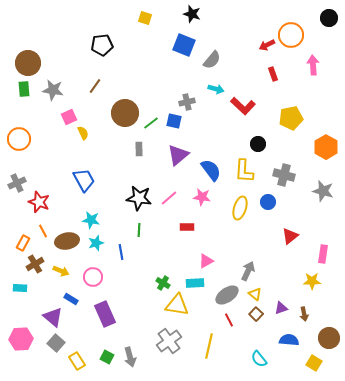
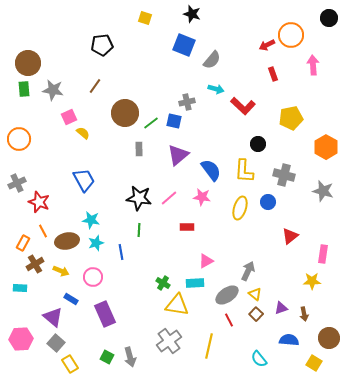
yellow semicircle at (83, 133): rotated 24 degrees counterclockwise
yellow rectangle at (77, 361): moved 7 px left, 3 px down
